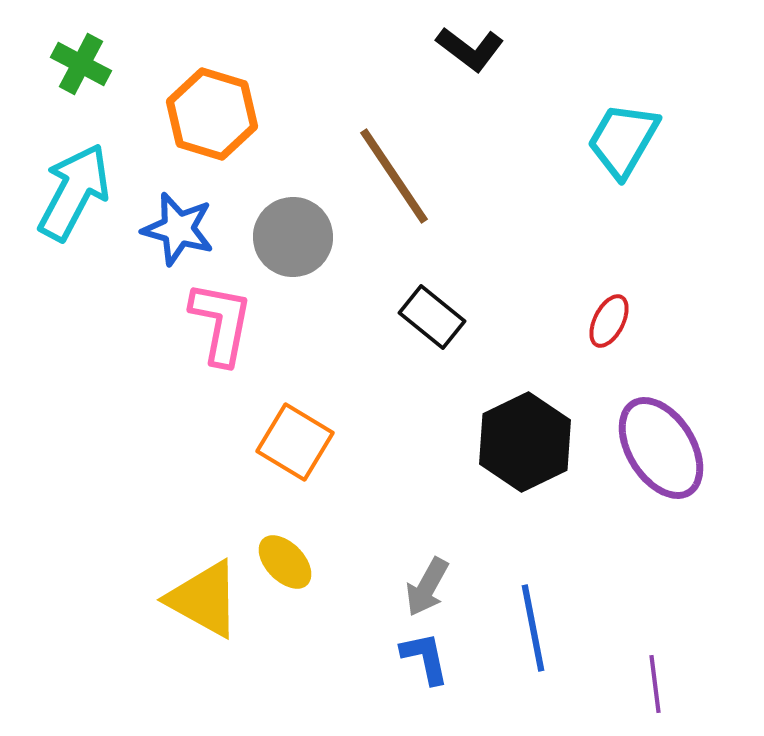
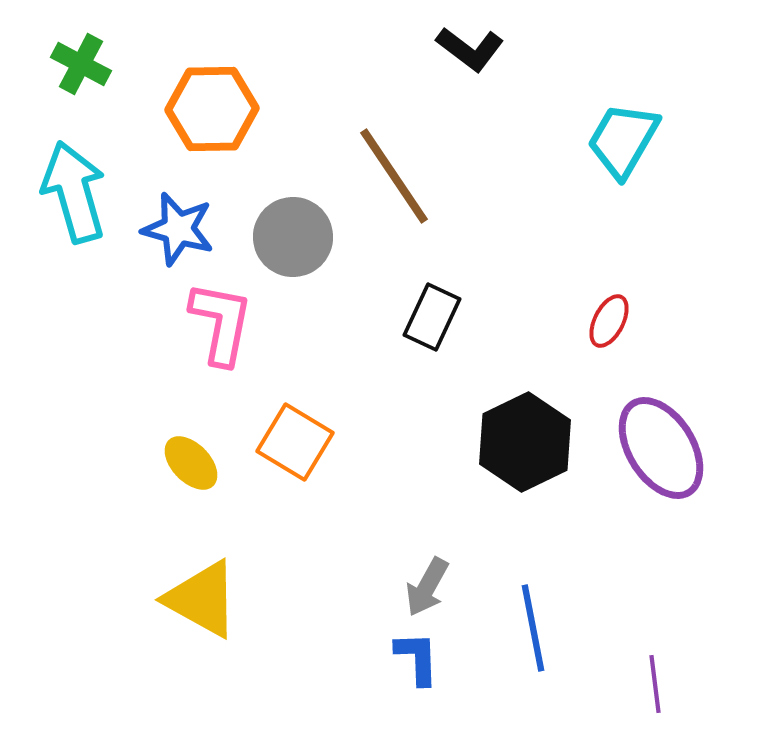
orange hexagon: moved 5 px up; rotated 18 degrees counterclockwise
cyan arrow: rotated 44 degrees counterclockwise
black rectangle: rotated 76 degrees clockwise
yellow ellipse: moved 94 px left, 99 px up
yellow triangle: moved 2 px left
blue L-shape: moved 8 px left; rotated 10 degrees clockwise
